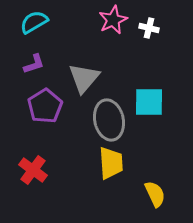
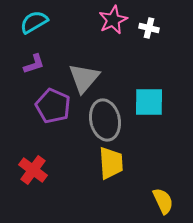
purple pentagon: moved 8 px right; rotated 16 degrees counterclockwise
gray ellipse: moved 4 px left
yellow semicircle: moved 8 px right, 7 px down
